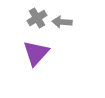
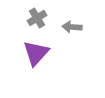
gray arrow: moved 10 px right, 5 px down
